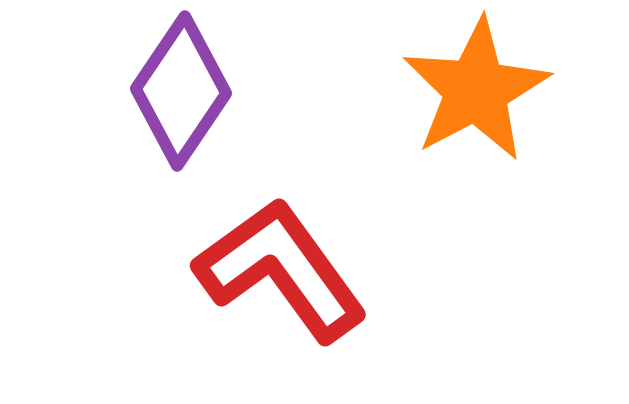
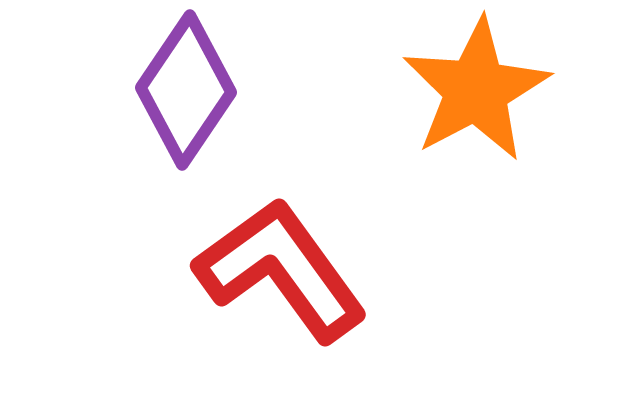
purple diamond: moved 5 px right, 1 px up
